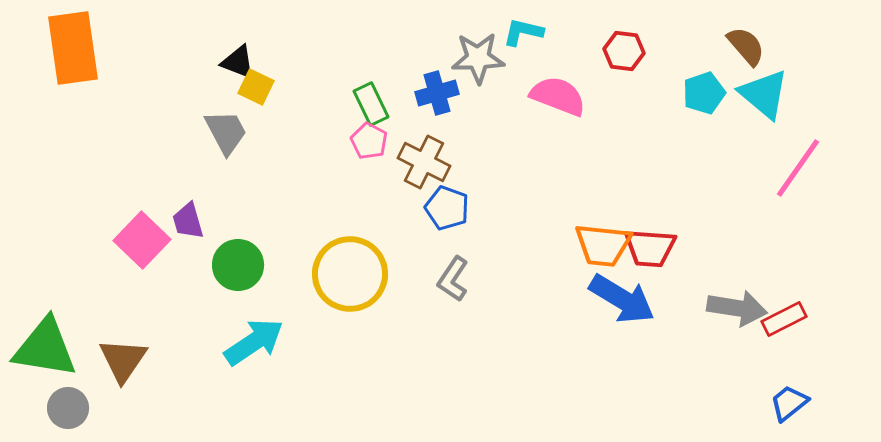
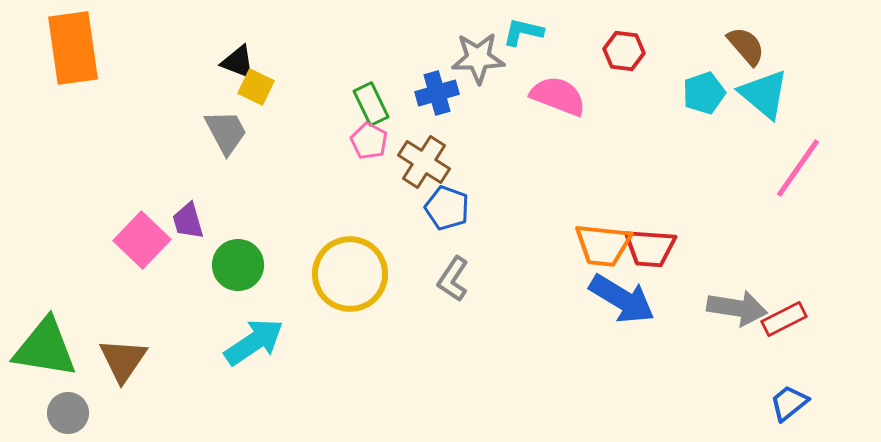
brown cross: rotated 6 degrees clockwise
gray circle: moved 5 px down
